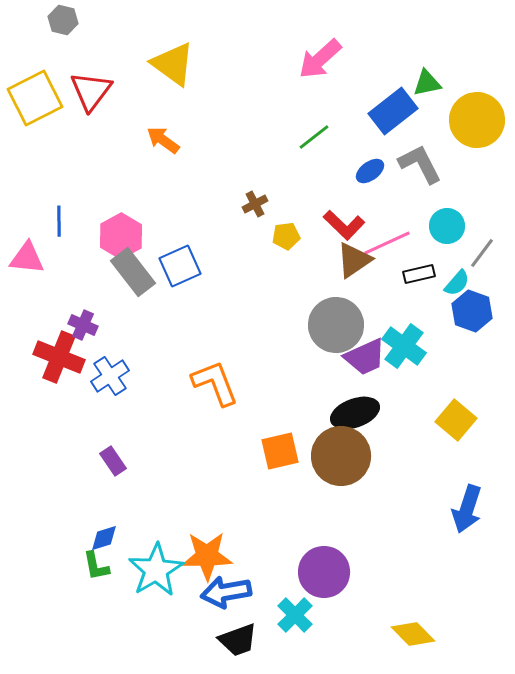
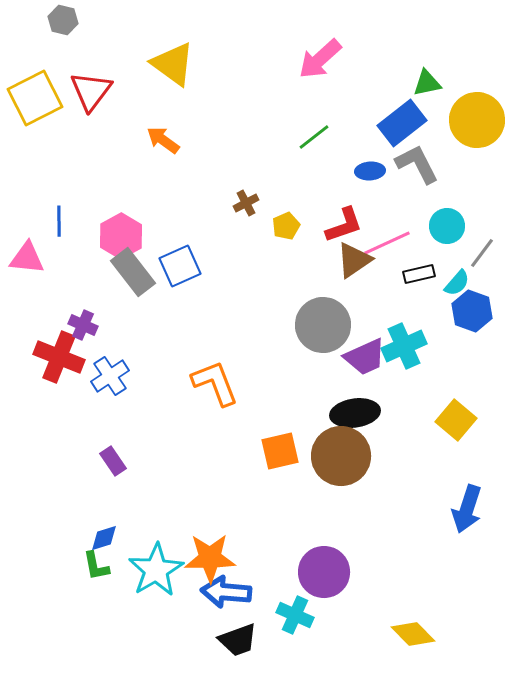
blue rectangle at (393, 111): moved 9 px right, 12 px down
gray L-shape at (420, 164): moved 3 px left
blue ellipse at (370, 171): rotated 32 degrees clockwise
brown cross at (255, 204): moved 9 px left, 1 px up
red L-shape at (344, 225): rotated 63 degrees counterclockwise
yellow pentagon at (286, 236): moved 10 px up; rotated 16 degrees counterclockwise
gray circle at (336, 325): moved 13 px left
cyan cross at (404, 346): rotated 30 degrees clockwise
black ellipse at (355, 413): rotated 12 degrees clockwise
orange star at (207, 556): moved 3 px right, 2 px down
blue arrow at (226, 592): rotated 15 degrees clockwise
cyan cross at (295, 615): rotated 21 degrees counterclockwise
